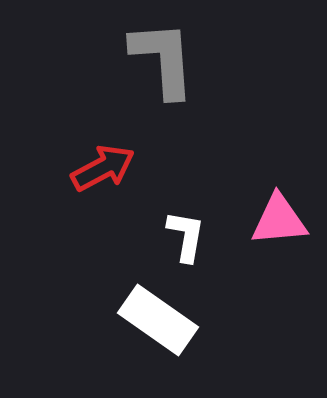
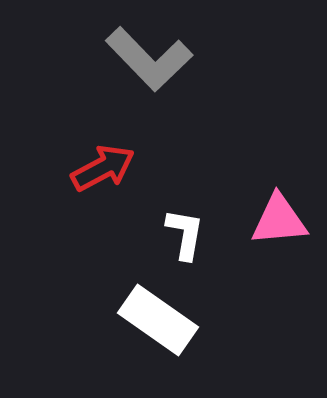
gray L-shape: moved 14 px left; rotated 140 degrees clockwise
white L-shape: moved 1 px left, 2 px up
